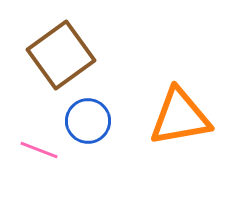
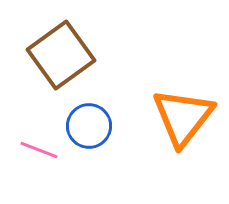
orange triangle: moved 3 px right; rotated 42 degrees counterclockwise
blue circle: moved 1 px right, 5 px down
